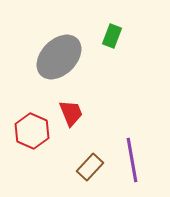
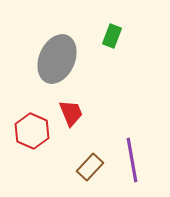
gray ellipse: moved 2 px left, 2 px down; rotated 21 degrees counterclockwise
